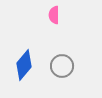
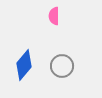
pink semicircle: moved 1 px down
